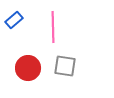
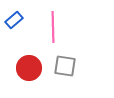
red circle: moved 1 px right
